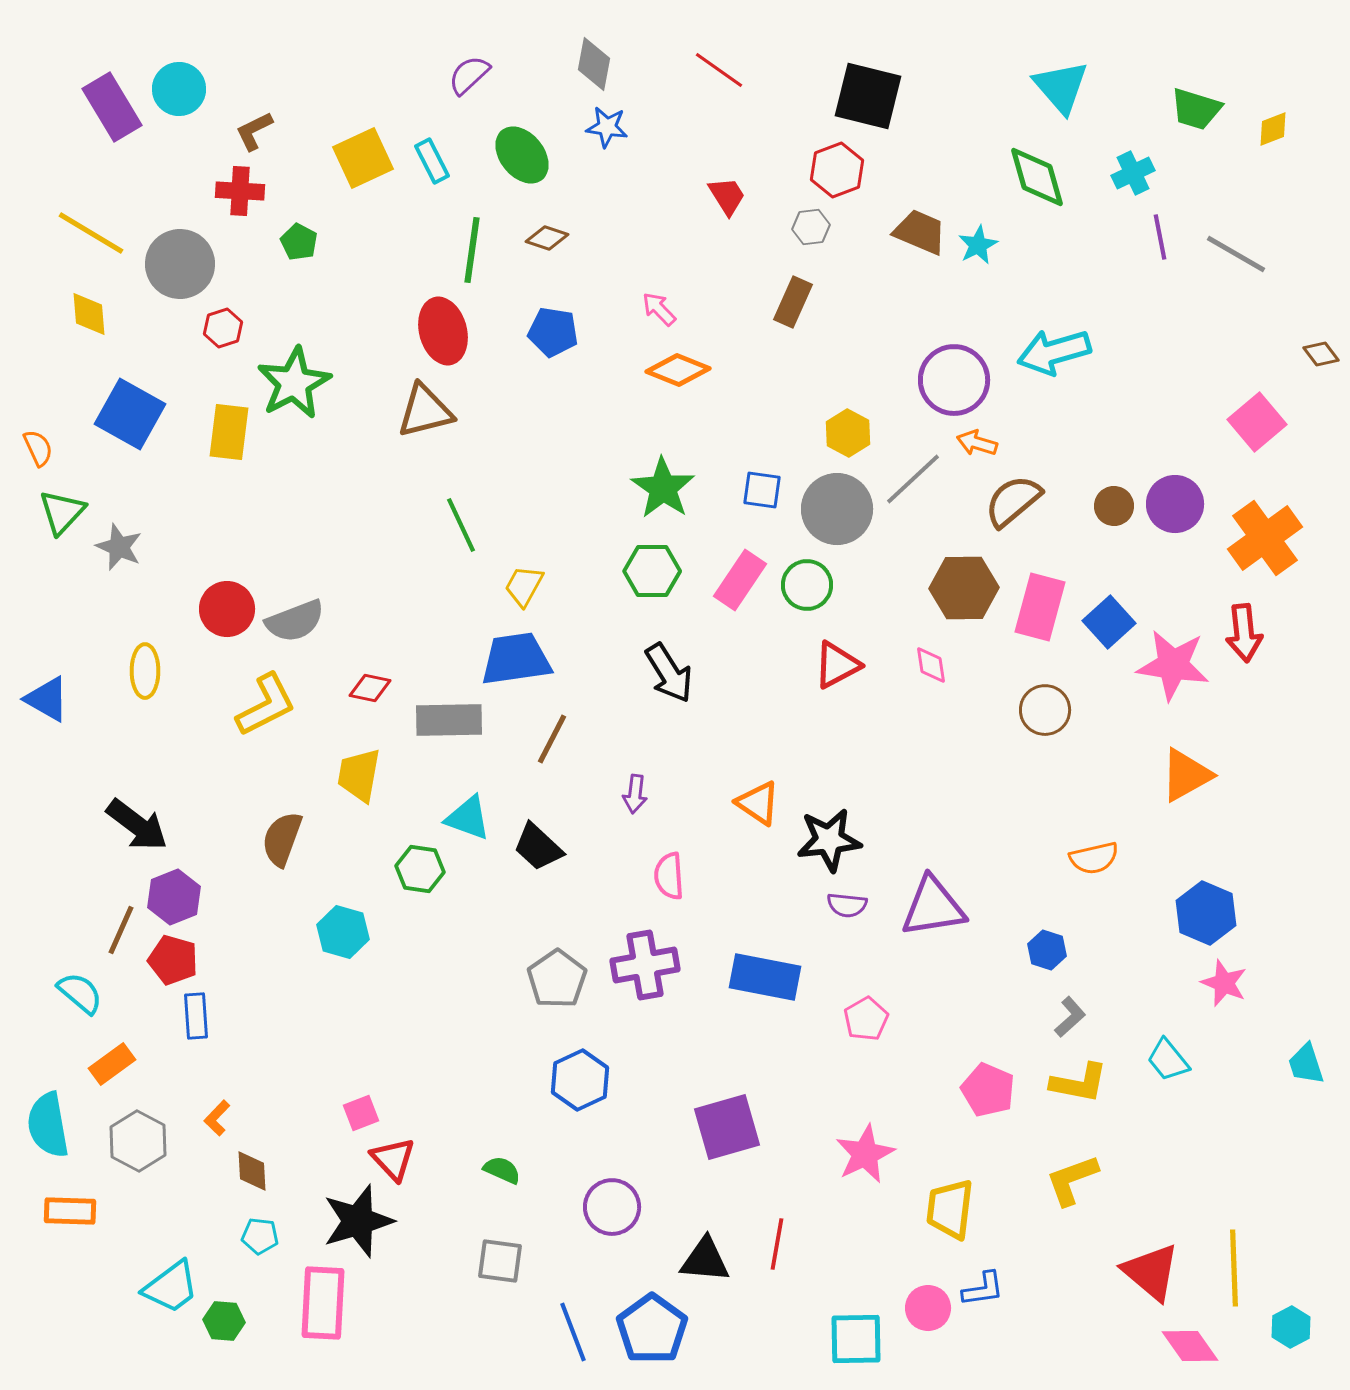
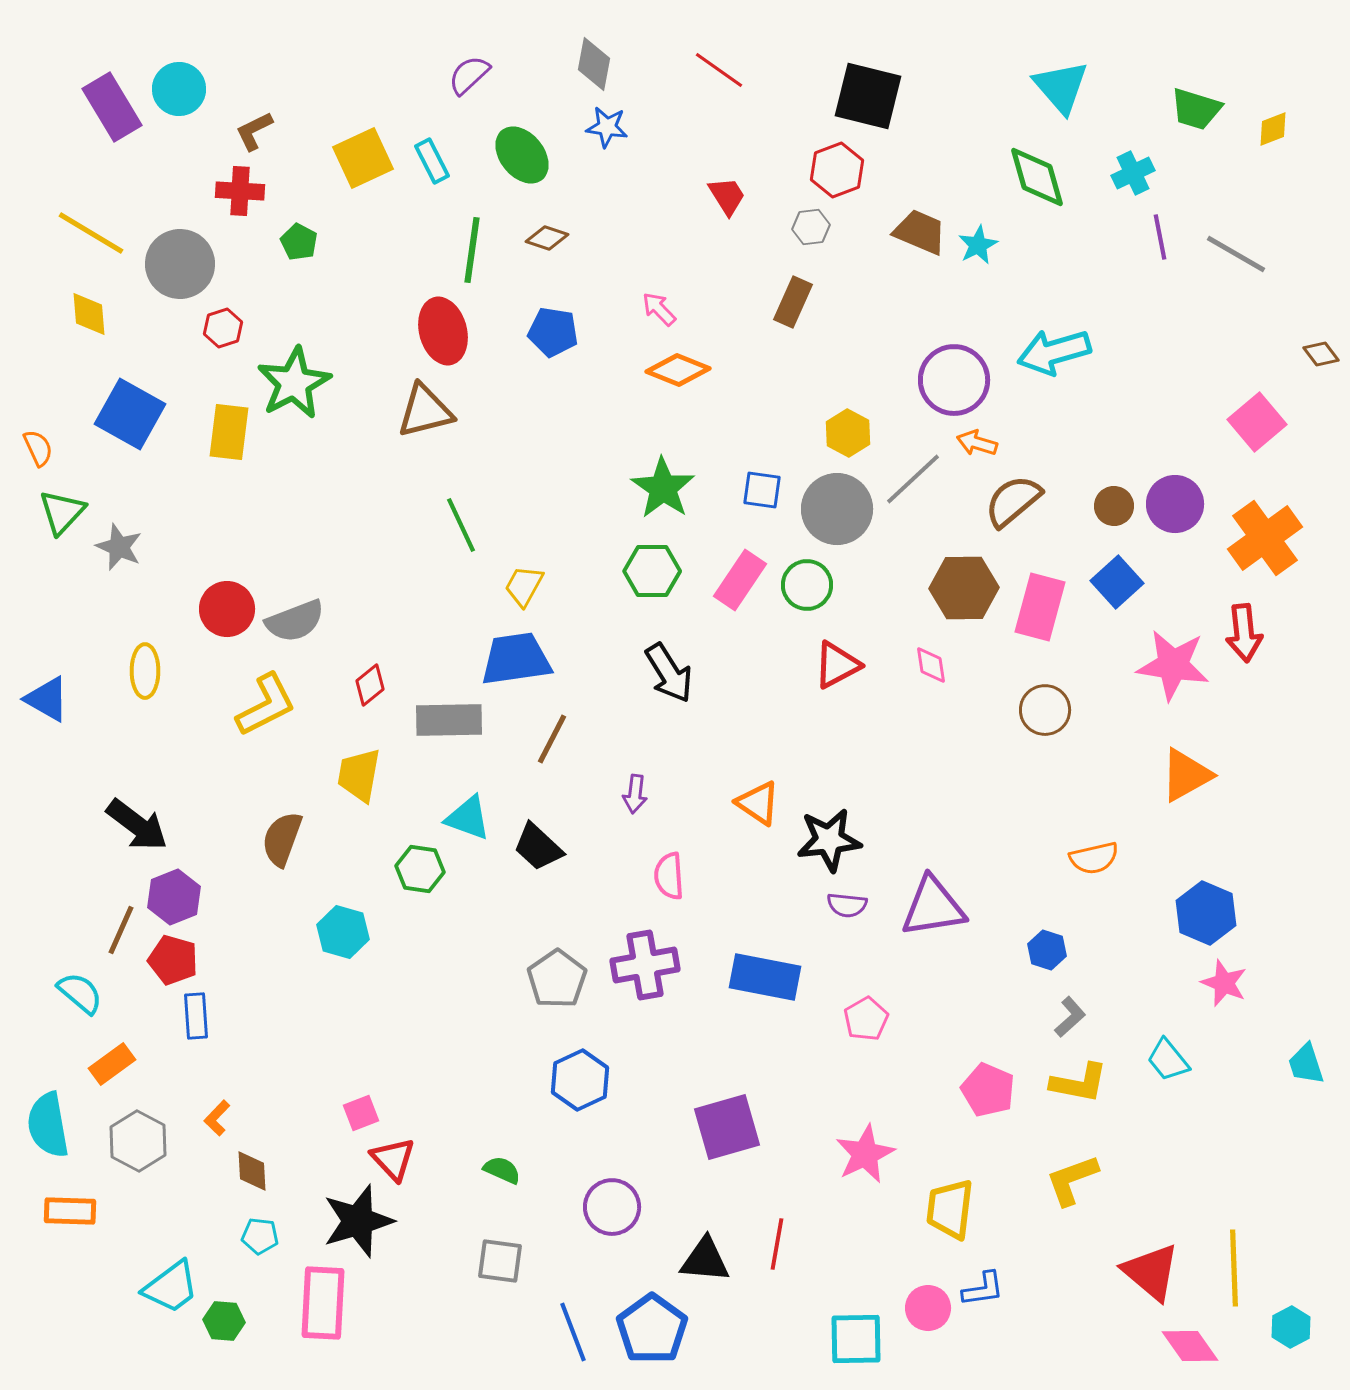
blue square at (1109, 622): moved 8 px right, 40 px up
red diamond at (370, 688): moved 3 px up; rotated 51 degrees counterclockwise
